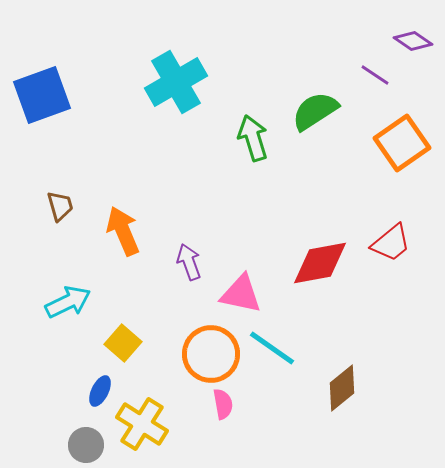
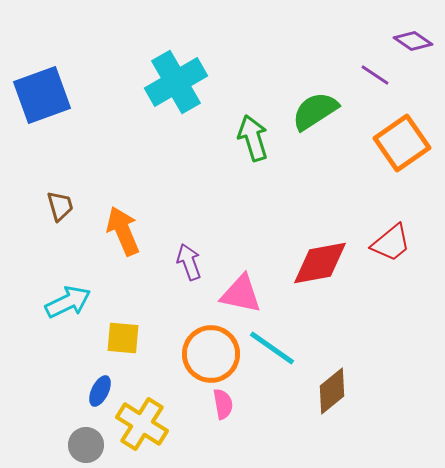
yellow square: moved 5 px up; rotated 36 degrees counterclockwise
brown diamond: moved 10 px left, 3 px down
